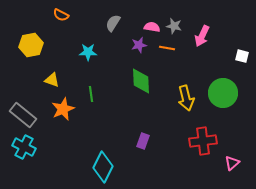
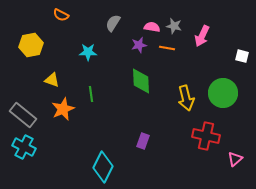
red cross: moved 3 px right, 5 px up; rotated 20 degrees clockwise
pink triangle: moved 3 px right, 4 px up
